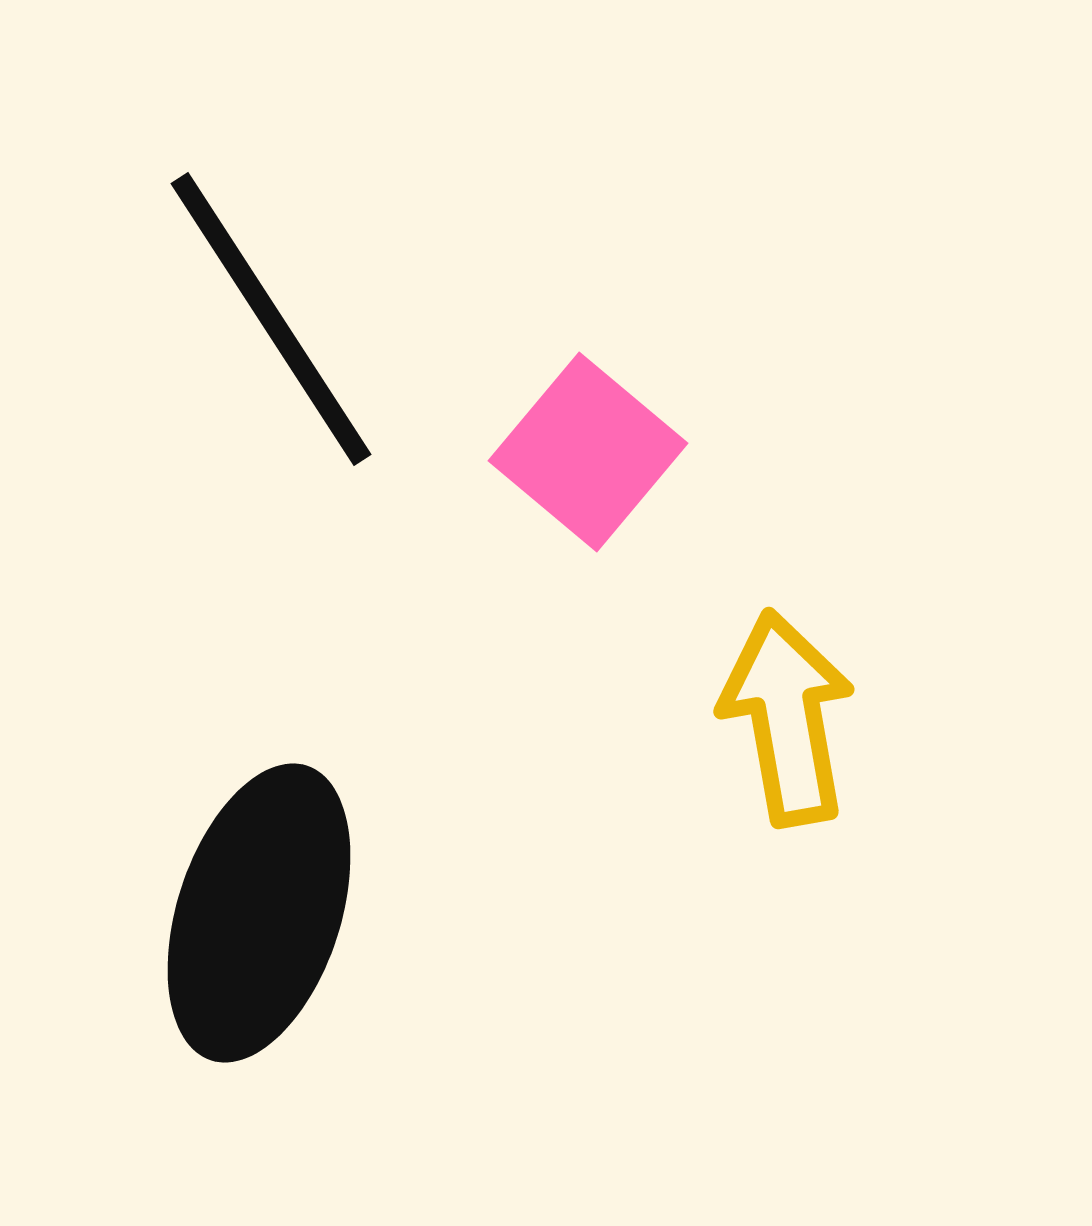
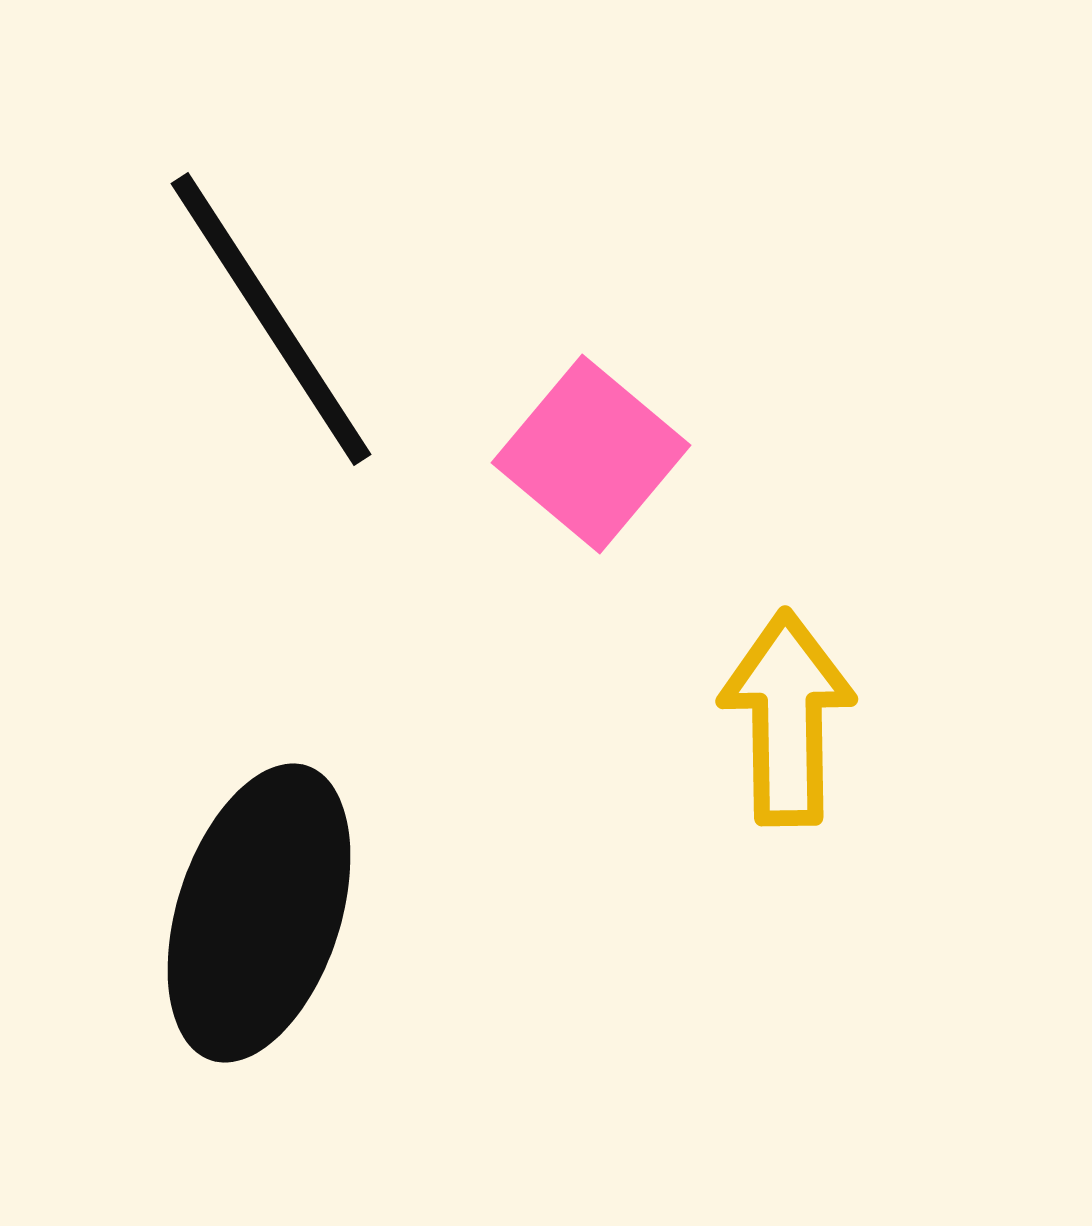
pink square: moved 3 px right, 2 px down
yellow arrow: rotated 9 degrees clockwise
